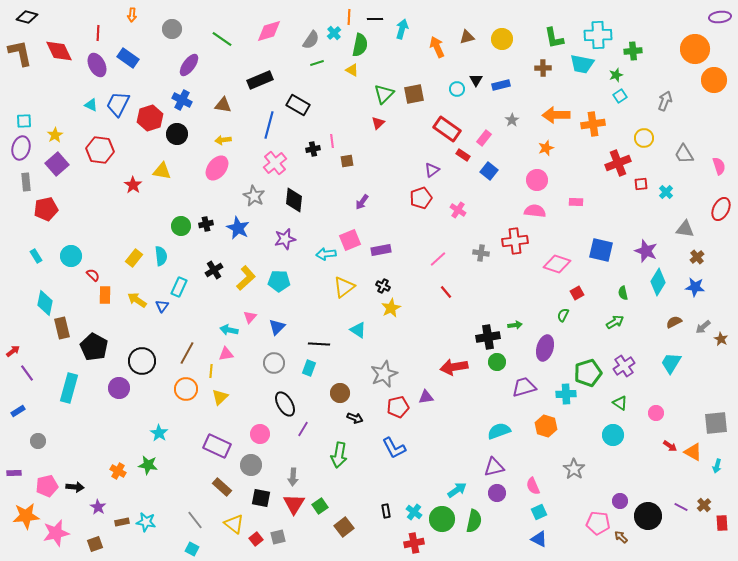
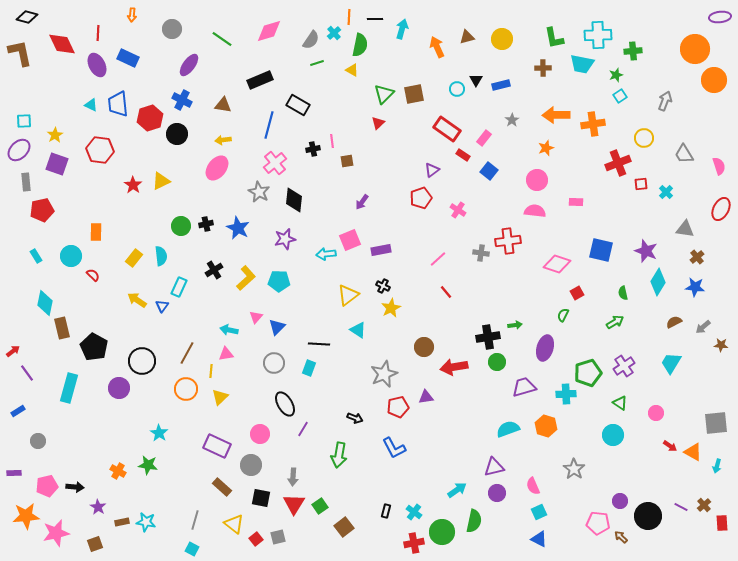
red diamond at (59, 51): moved 3 px right, 7 px up
blue rectangle at (128, 58): rotated 10 degrees counterclockwise
blue trapezoid at (118, 104): rotated 32 degrees counterclockwise
purple ellipse at (21, 148): moved 2 px left, 2 px down; rotated 30 degrees clockwise
purple square at (57, 164): rotated 30 degrees counterclockwise
yellow triangle at (162, 171): moved 1 px left, 10 px down; rotated 36 degrees counterclockwise
gray star at (254, 196): moved 5 px right, 4 px up
red pentagon at (46, 209): moved 4 px left, 1 px down
red cross at (515, 241): moved 7 px left
yellow triangle at (344, 287): moved 4 px right, 8 px down
orange rectangle at (105, 295): moved 9 px left, 63 px up
pink triangle at (250, 317): moved 6 px right
brown star at (721, 339): moved 6 px down; rotated 24 degrees counterclockwise
brown circle at (340, 393): moved 84 px right, 46 px up
cyan semicircle at (499, 431): moved 9 px right, 2 px up
black rectangle at (386, 511): rotated 24 degrees clockwise
green circle at (442, 519): moved 13 px down
gray line at (195, 520): rotated 54 degrees clockwise
